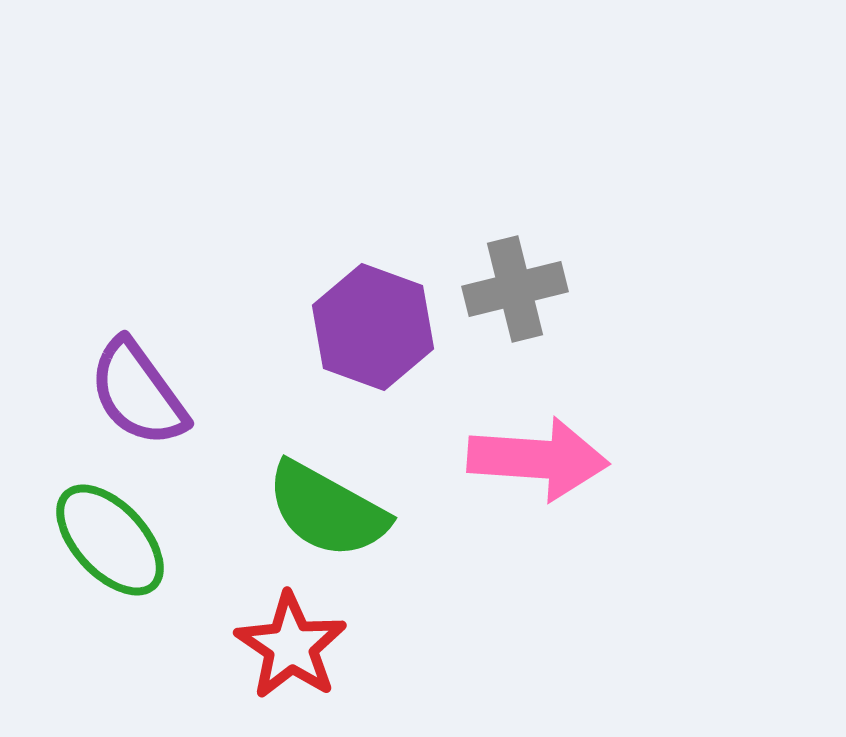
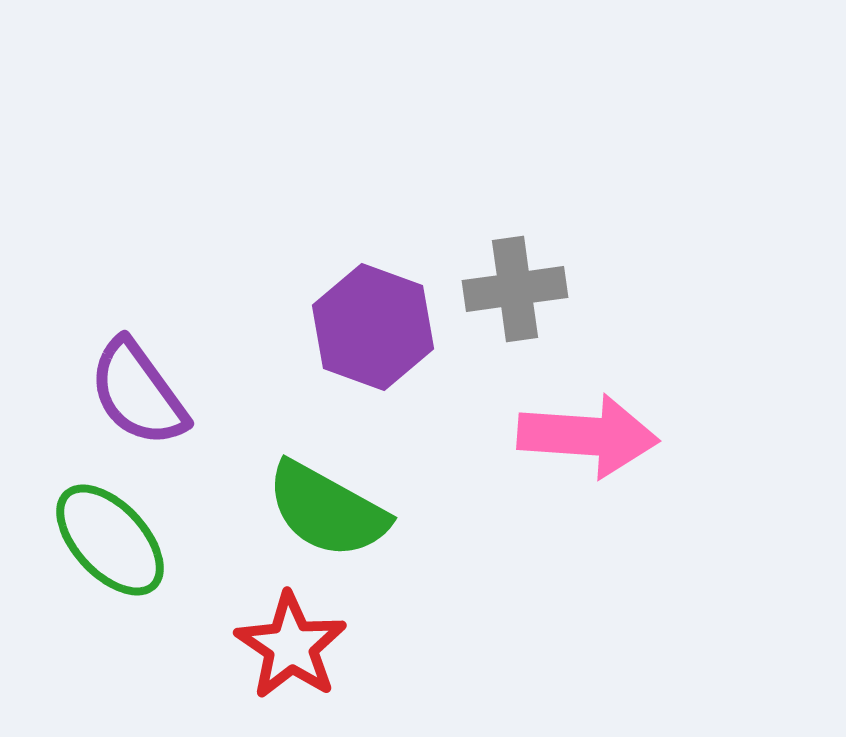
gray cross: rotated 6 degrees clockwise
pink arrow: moved 50 px right, 23 px up
